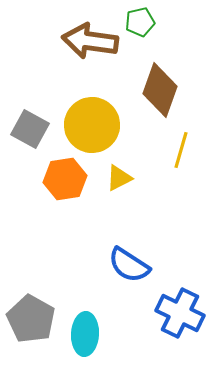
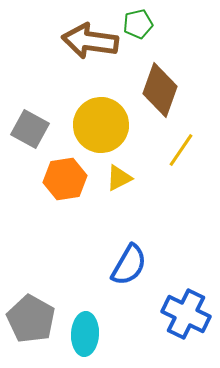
green pentagon: moved 2 px left, 2 px down
yellow circle: moved 9 px right
yellow line: rotated 18 degrees clockwise
blue semicircle: rotated 93 degrees counterclockwise
blue cross: moved 6 px right, 1 px down
